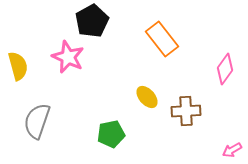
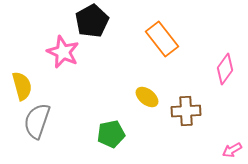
pink star: moved 5 px left, 5 px up
yellow semicircle: moved 4 px right, 20 px down
yellow ellipse: rotated 10 degrees counterclockwise
